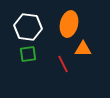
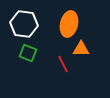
white hexagon: moved 4 px left, 3 px up
orange triangle: moved 2 px left
green square: moved 1 px up; rotated 30 degrees clockwise
